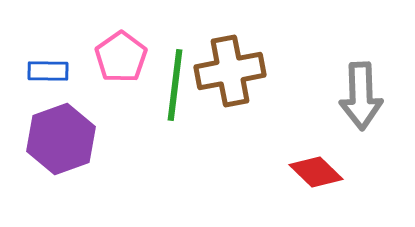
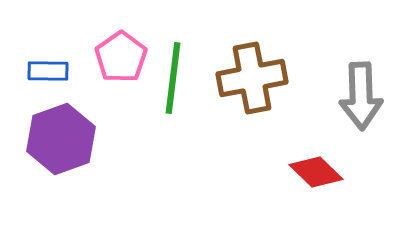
brown cross: moved 22 px right, 7 px down
green line: moved 2 px left, 7 px up
